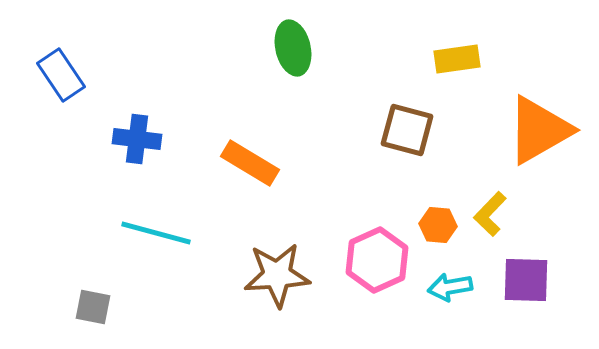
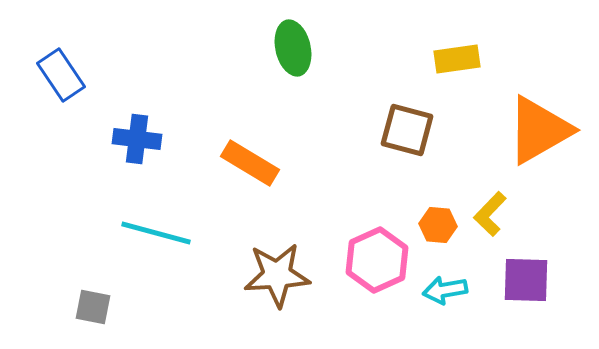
cyan arrow: moved 5 px left, 3 px down
